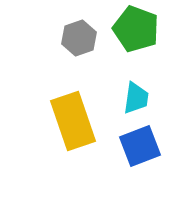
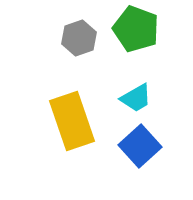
cyan trapezoid: rotated 52 degrees clockwise
yellow rectangle: moved 1 px left
blue square: rotated 21 degrees counterclockwise
